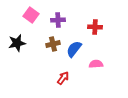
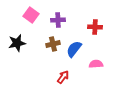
red arrow: moved 1 px up
